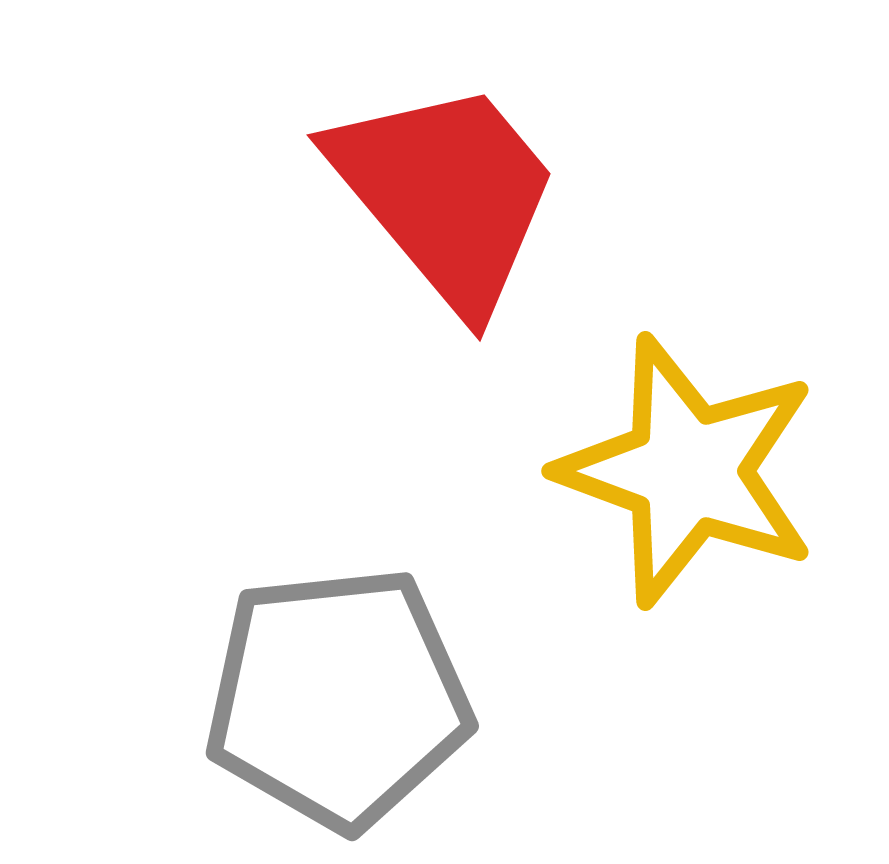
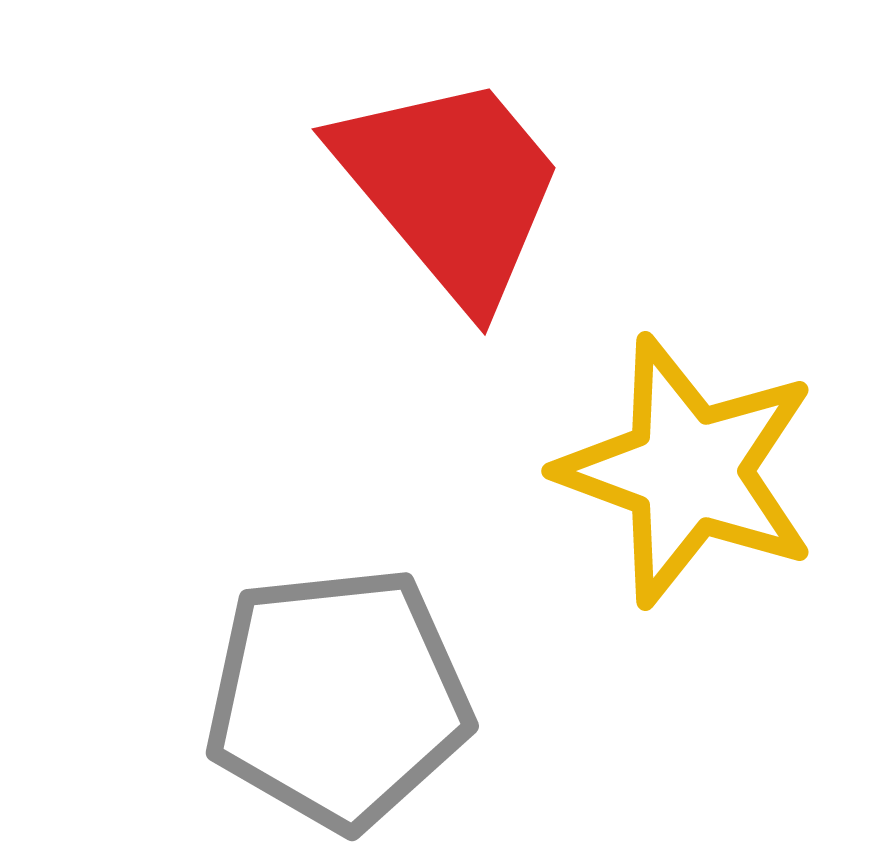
red trapezoid: moved 5 px right, 6 px up
